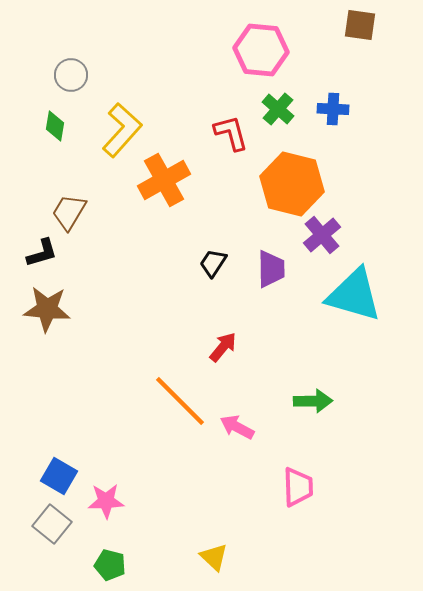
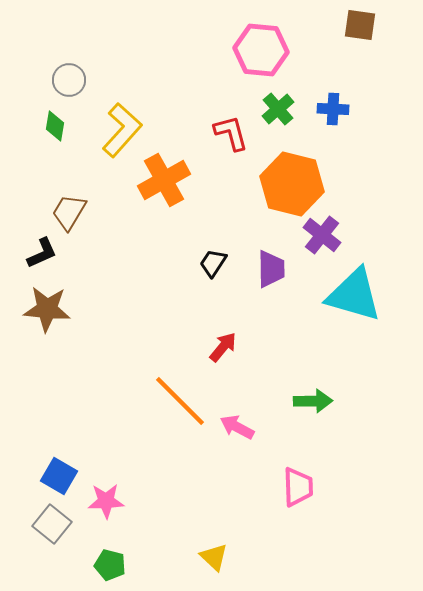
gray circle: moved 2 px left, 5 px down
green cross: rotated 8 degrees clockwise
purple cross: rotated 12 degrees counterclockwise
black L-shape: rotated 8 degrees counterclockwise
